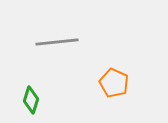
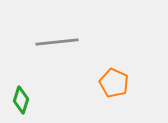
green diamond: moved 10 px left
